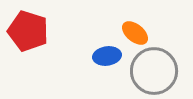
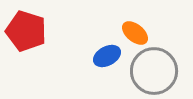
red pentagon: moved 2 px left
blue ellipse: rotated 20 degrees counterclockwise
